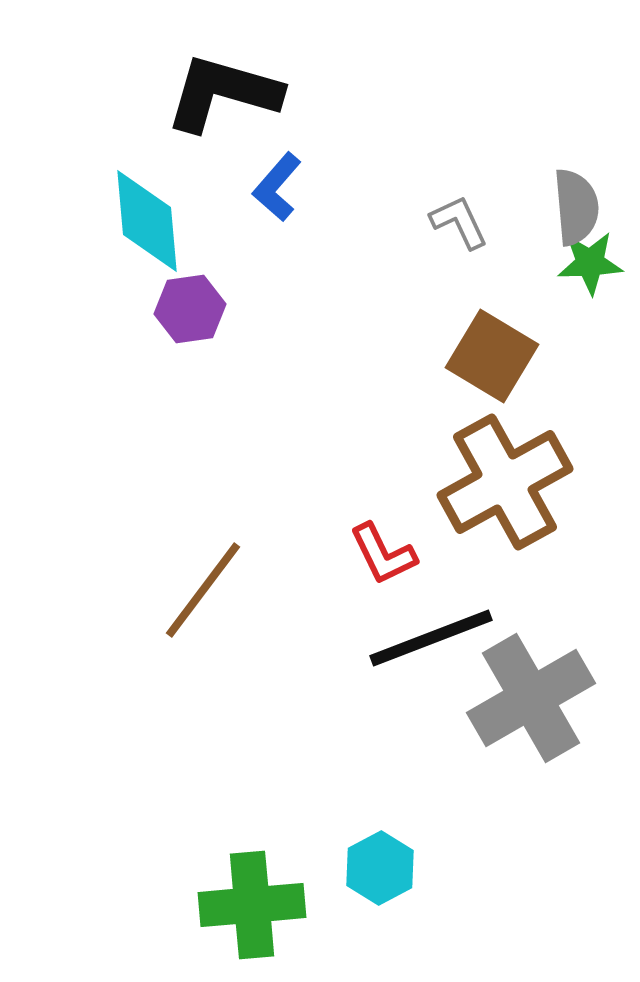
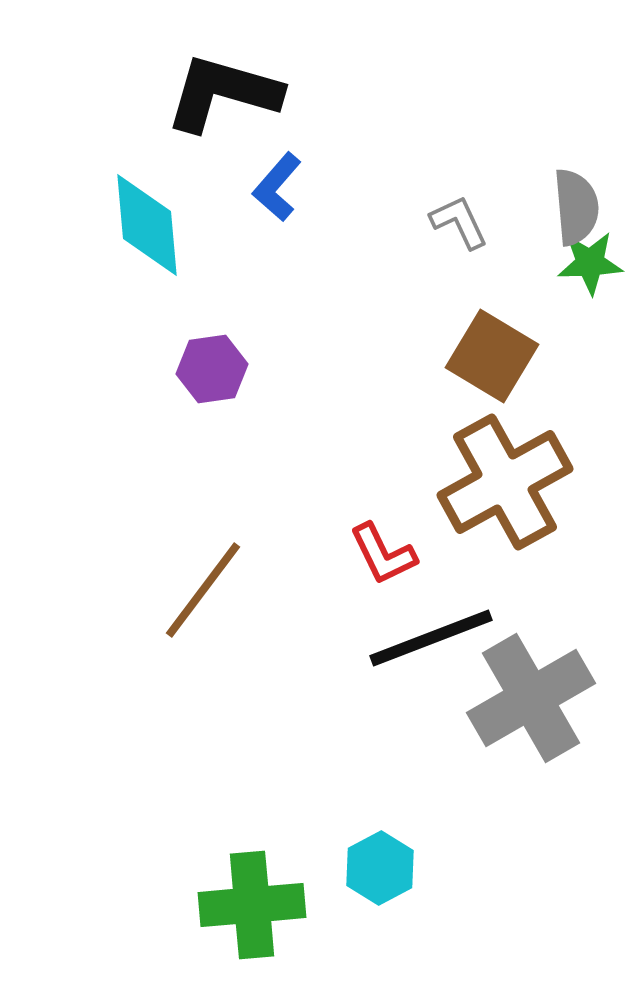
cyan diamond: moved 4 px down
purple hexagon: moved 22 px right, 60 px down
